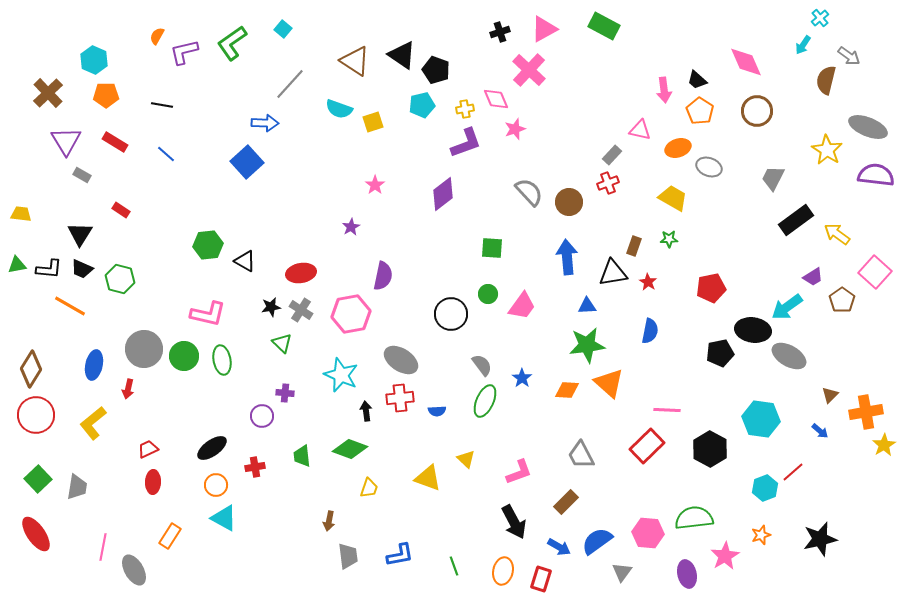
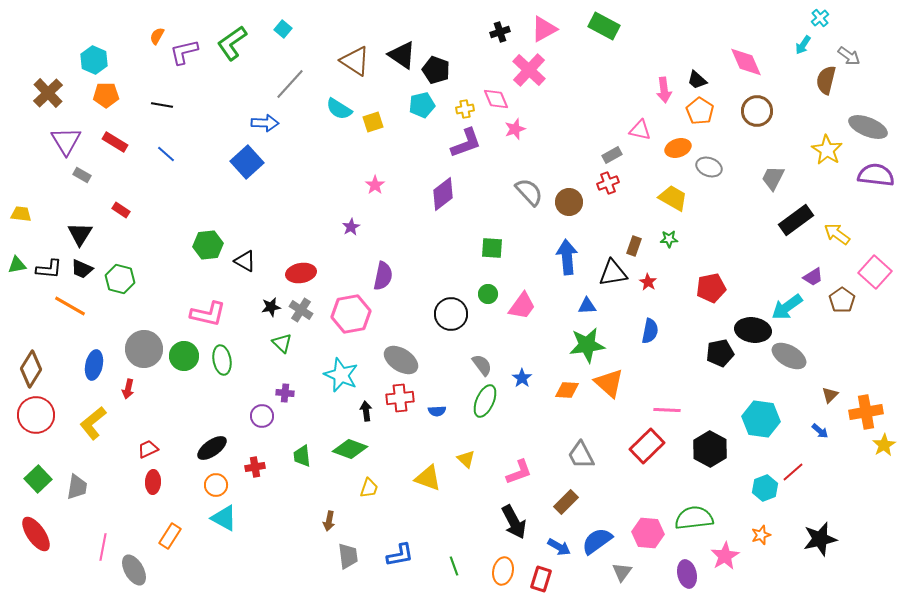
cyan semicircle at (339, 109): rotated 12 degrees clockwise
gray rectangle at (612, 155): rotated 18 degrees clockwise
